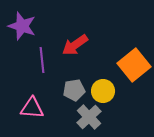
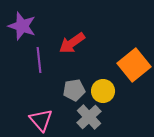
red arrow: moved 3 px left, 2 px up
purple line: moved 3 px left
pink triangle: moved 9 px right, 12 px down; rotated 45 degrees clockwise
